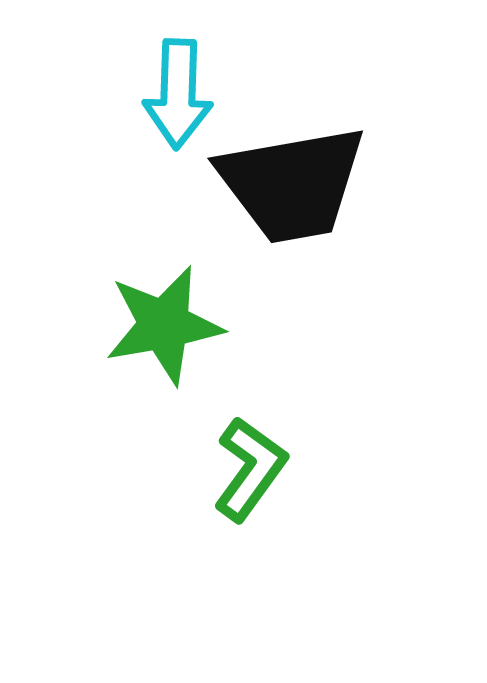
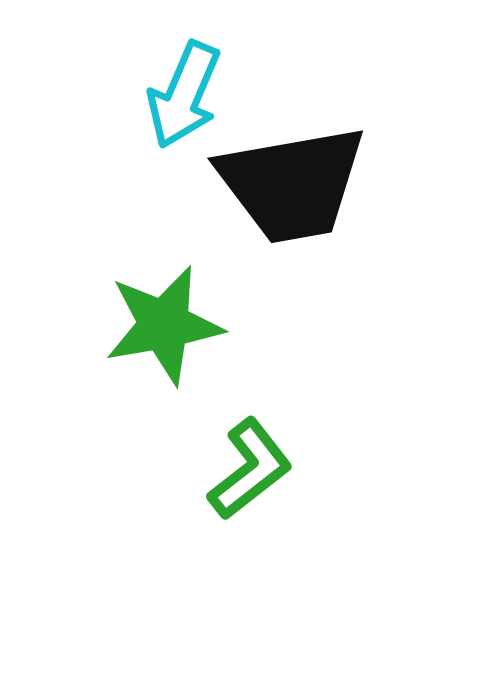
cyan arrow: moved 6 px right, 1 px down; rotated 21 degrees clockwise
green L-shape: rotated 16 degrees clockwise
